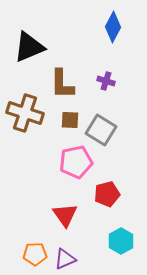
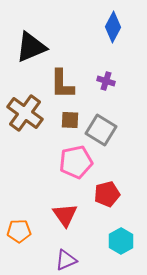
black triangle: moved 2 px right
brown cross: rotated 18 degrees clockwise
orange pentagon: moved 16 px left, 23 px up
purple triangle: moved 1 px right, 1 px down
